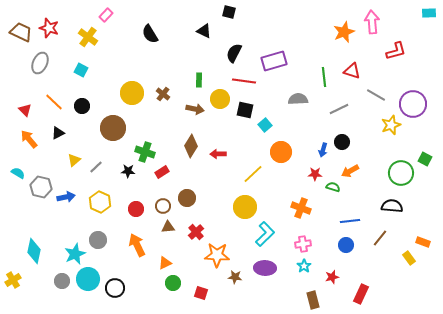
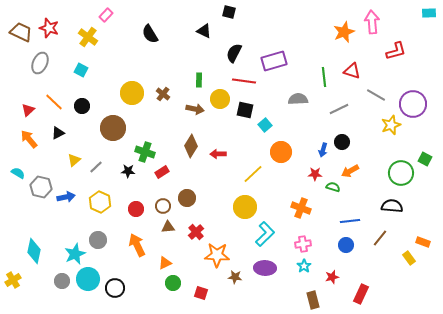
red triangle at (25, 110): moved 3 px right; rotated 32 degrees clockwise
